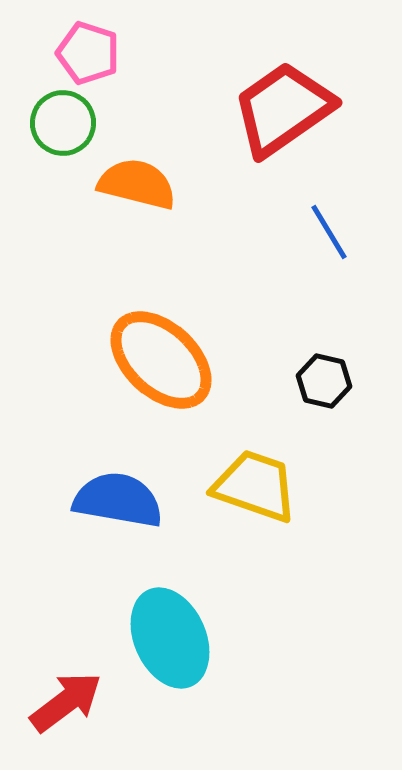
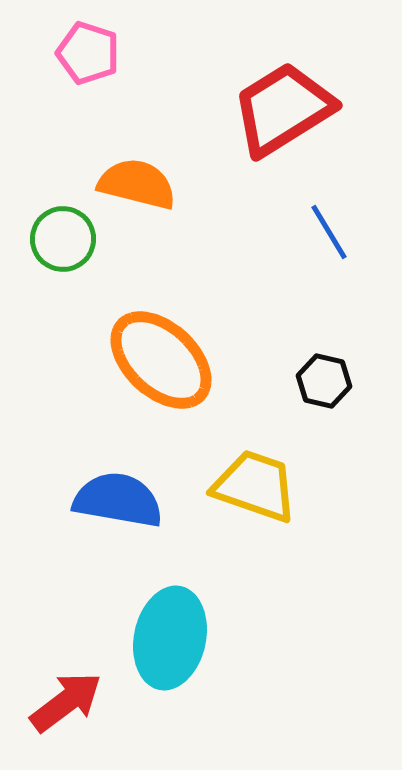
red trapezoid: rotated 3 degrees clockwise
green circle: moved 116 px down
cyan ellipse: rotated 36 degrees clockwise
